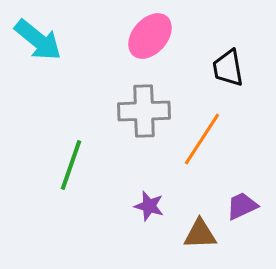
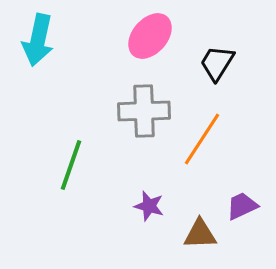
cyan arrow: rotated 63 degrees clockwise
black trapezoid: moved 11 px left, 5 px up; rotated 42 degrees clockwise
